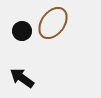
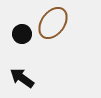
black circle: moved 3 px down
